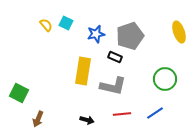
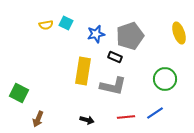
yellow semicircle: rotated 120 degrees clockwise
yellow ellipse: moved 1 px down
red line: moved 4 px right, 3 px down
